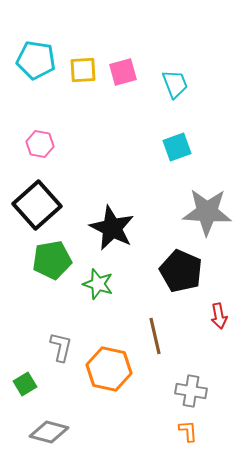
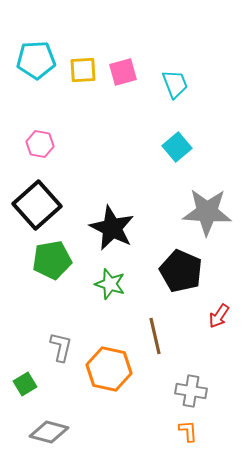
cyan pentagon: rotated 12 degrees counterclockwise
cyan square: rotated 20 degrees counterclockwise
green star: moved 12 px right
red arrow: rotated 45 degrees clockwise
